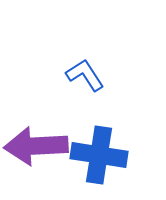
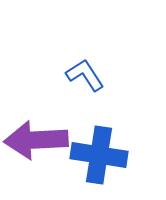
purple arrow: moved 6 px up
